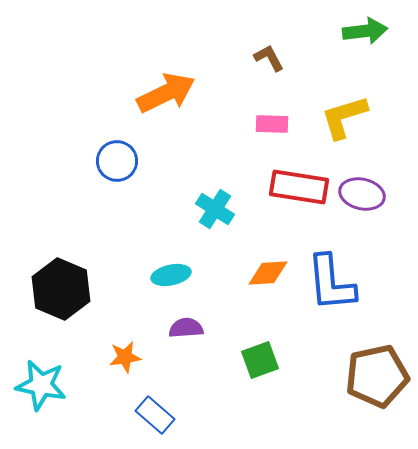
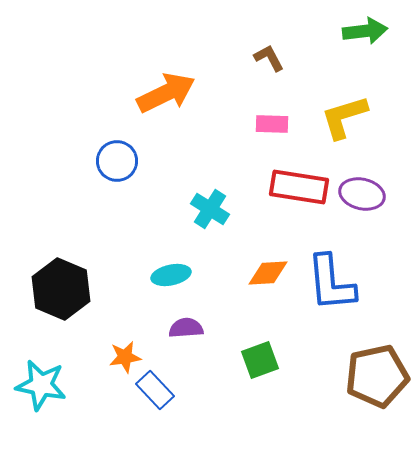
cyan cross: moved 5 px left
blue rectangle: moved 25 px up; rotated 6 degrees clockwise
